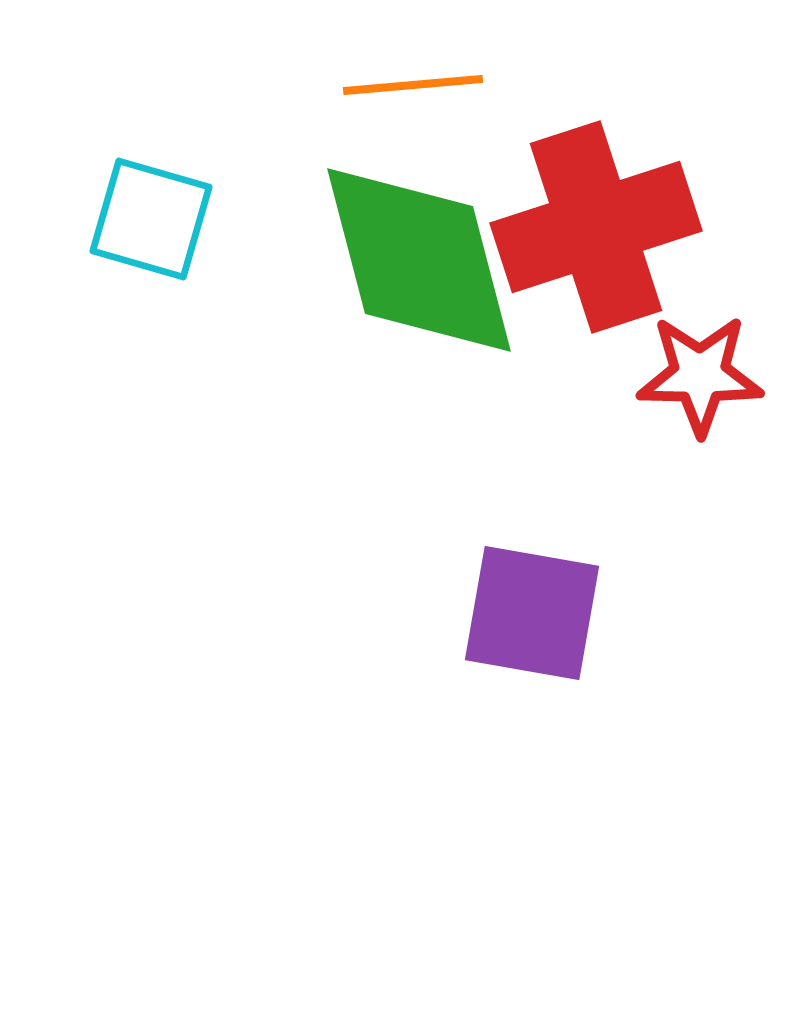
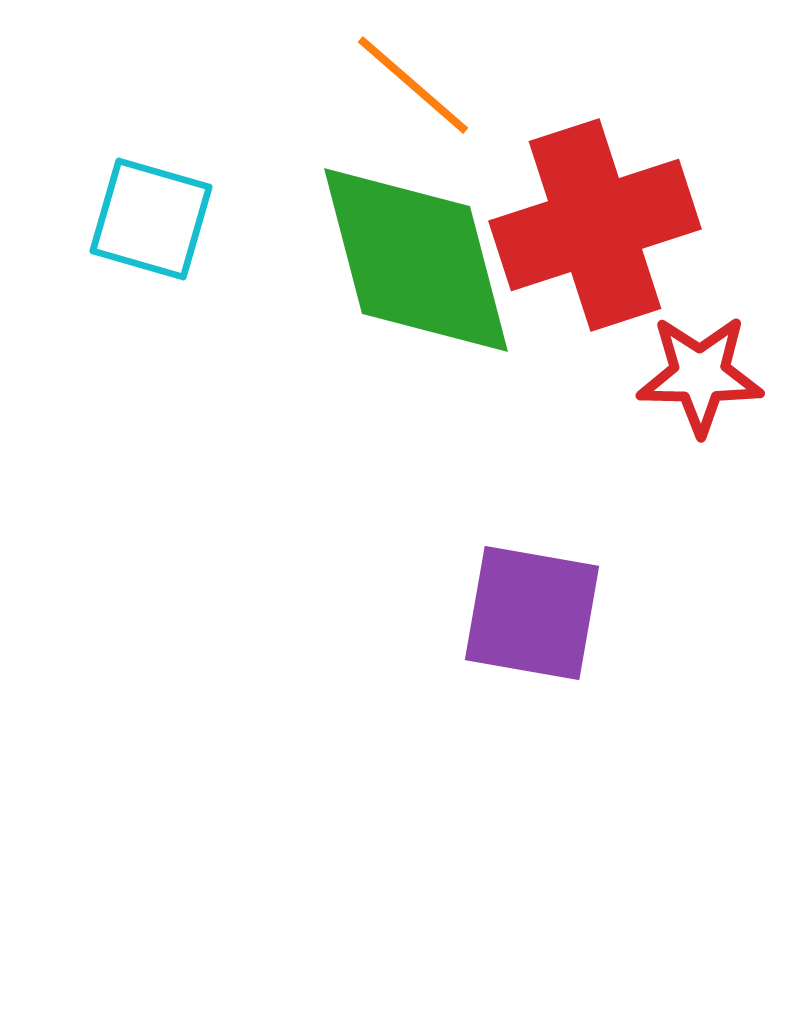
orange line: rotated 46 degrees clockwise
red cross: moved 1 px left, 2 px up
green diamond: moved 3 px left
